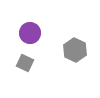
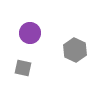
gray square: moved 2 px left, 5 px down; rotated 12 degrees counterclockwise
